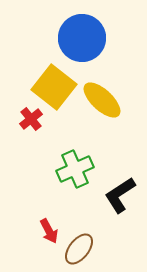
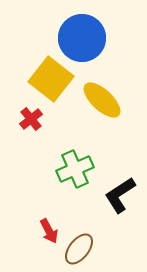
yellow square: moved 3 px left, 8 px up
